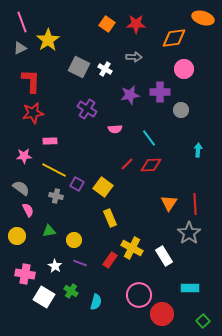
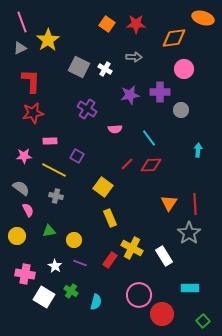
purple square at (77, 184): moved 28 px up
